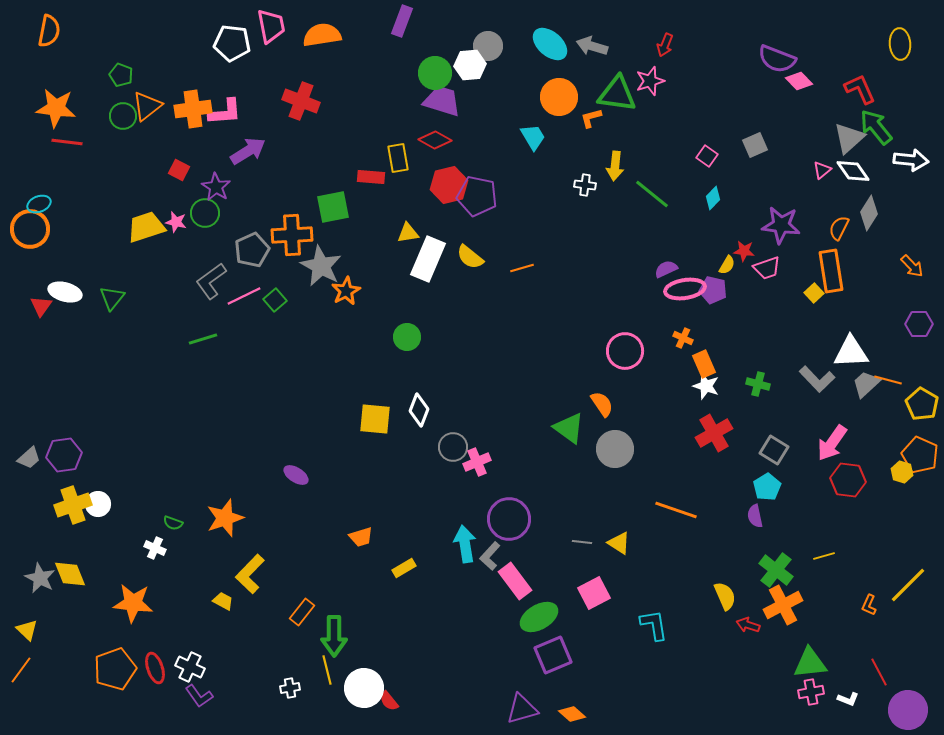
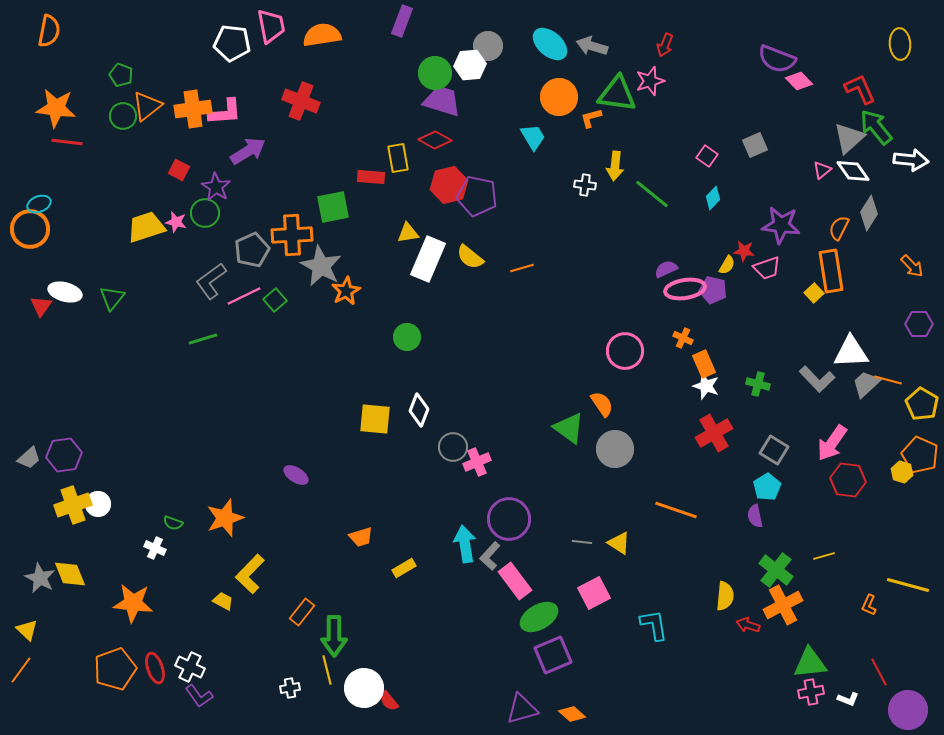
yellow line at (908, 585): rotated 60 degrees clockwise
yellow semicircle at (725, 596): rotated 28 degrees clockwise
